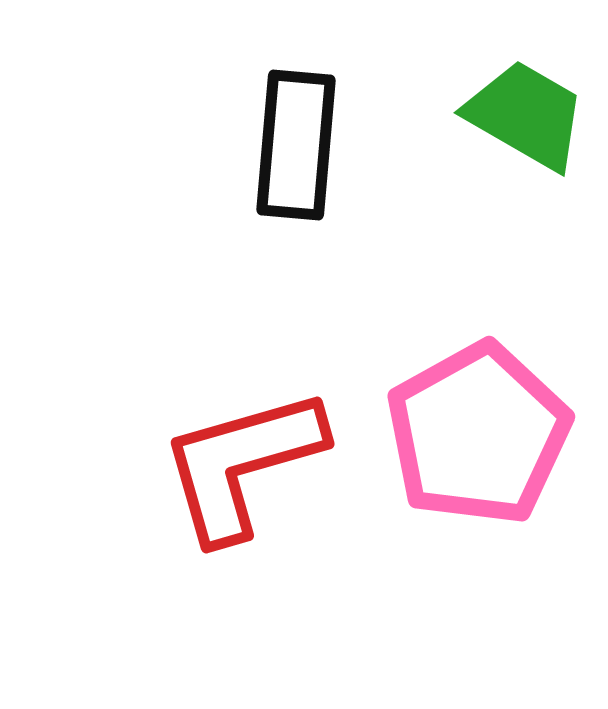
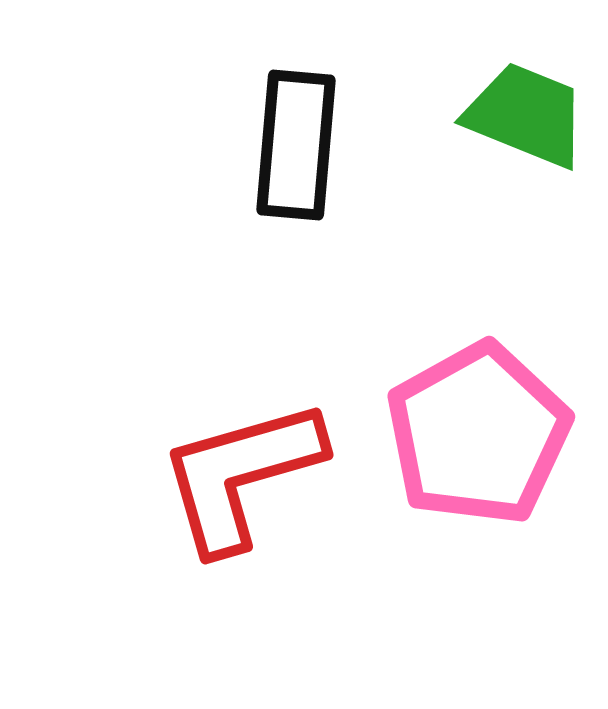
green trapezoid: rotated 8 degrees counterclockwise
red L-shape: moved 1 px left, 11 px down
